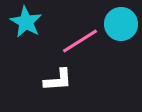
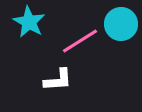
cyan star: moved 3 px right
